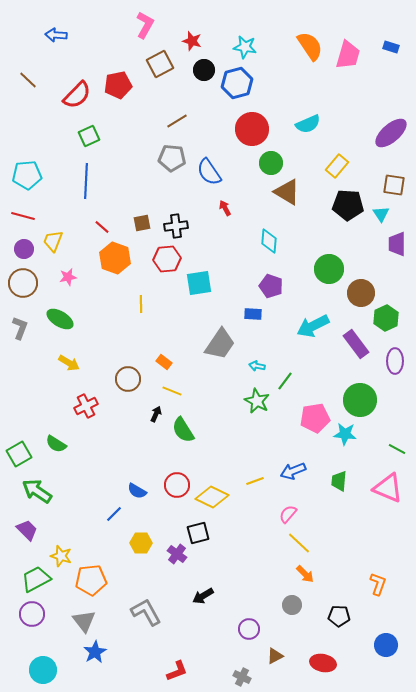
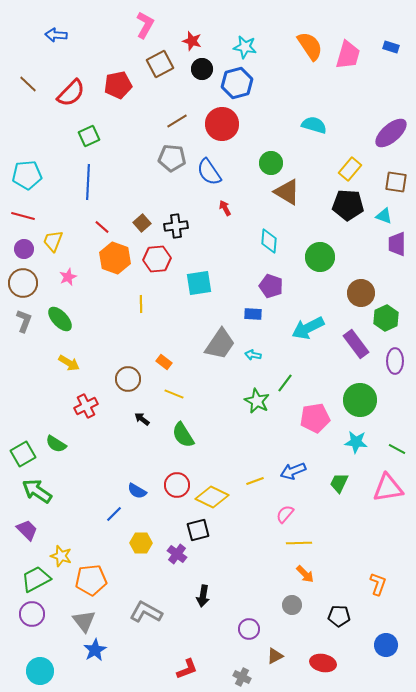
black circle at (204, 70): moved 2 px left, 1 px up
brown line at (28, 80): moved 4 px down
red semicircle at (77, 95): moved 6 px left, 2 px up
cyan semicircle at (308, 124): moved 6 px right, 1 px down; rotated 140 degrees counterclockwise
red circle at (252, 129): moved 30 px left, 5 px up
yellow rectangle at (337, 166): moved 13 px right, 3 px down
blue line at (86, 181): moved 2 px right, 1 px down
brown square at (394, 185): moved 2 px right, 3 px up
cyan triangle at (381, 214): moved 3 px right, 2 px down; rotated 36 degrees counterclockwise
brown square at (142, 223): rotated 30 degrees counterclockwise
red hexagon at (167, 259): moved 10 px left
green circle at (329, 269): moved 9 px left, 12 px up
pink star at (68, 277): rotated 12 degrees counterclockwise
green ellipse at (60, 319): rotated 16 degrees clockwise
cyan arrow at (313, 326): moved 5 px left, 2 px down
gray L-shape at (20, 328): moved 4 px right, 7 px up
cyan arrow at (257, 366): moved 4 px left, 11 px up
green line at (285, 381): moved 2 px down
yellow line at (172, 391): moved 2 px right, 3 px down
black arrow at (156, 414): moved 14 px left, 5 px down; rotated 77 degrees counterclockwise
green semicircle at (183, 430): moved 5 px down
cyan star at (345, 434): moved 11 px right, 8 px down
green square at (19, 454): moved 4 px right
green trapezoid at (339, 481): moved 2 px down; rotated 20 degrees clockwise
pink triangle at (388, 488): rotated 32 degrees counterclockwise
pink semicircle at (288, 514): moved 3 px left
black square at (198, 533): moved 3 px up
yellow line at (299, 543): rotated 45 degrees counterclockwise
black arrow at (203, 596): rotated 50 degrees counterclockwise
gray L-shape at (146, 612): rotated 32 degrees counterclockwise
blue star at (95, 652): moved 2 px up
cyan circle at (43, 670): moved 3 px left, 1 px down
red L-shape at (177, 671): moved 10 px right, 2 px up
